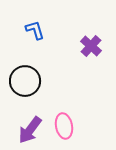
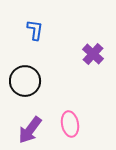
blue L-shape: rotated 25 degrees clockwise
purple cross: moved 2 px right, 8 px down
pink ellipse: moved 6 px right, 2 px up
